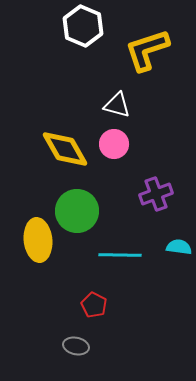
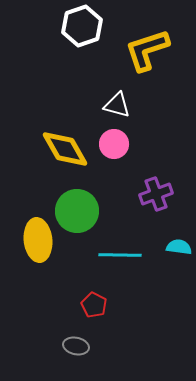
white hexagon: moved 1 px left; rotated 18 degrees clockwise
